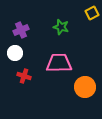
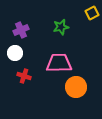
green star: rotated 28 degrees counterclockwise
orange circle: moved 9 px left
